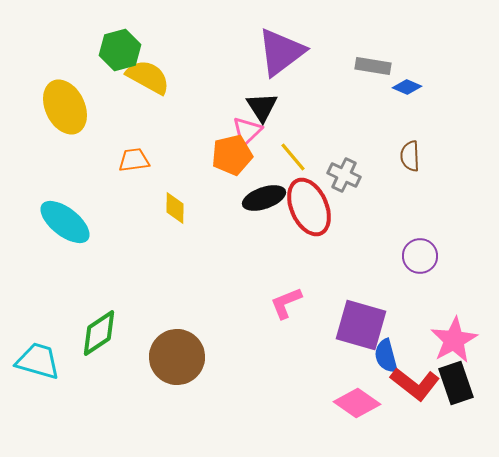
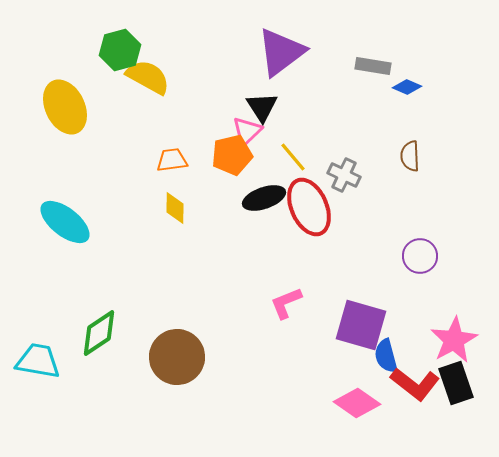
orange trapezoid: moved 38 px right
cyan trapezoid: rotated 6 degrees counterclockwise
